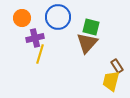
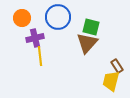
yellow line: moved 2 px down; rotated 24 degrees counterclockwise
